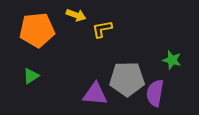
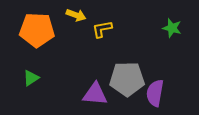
orange pentagon: rotated 8 degrees clockwise
green star: moved 32 px up
green triangle: moved 2 px down
